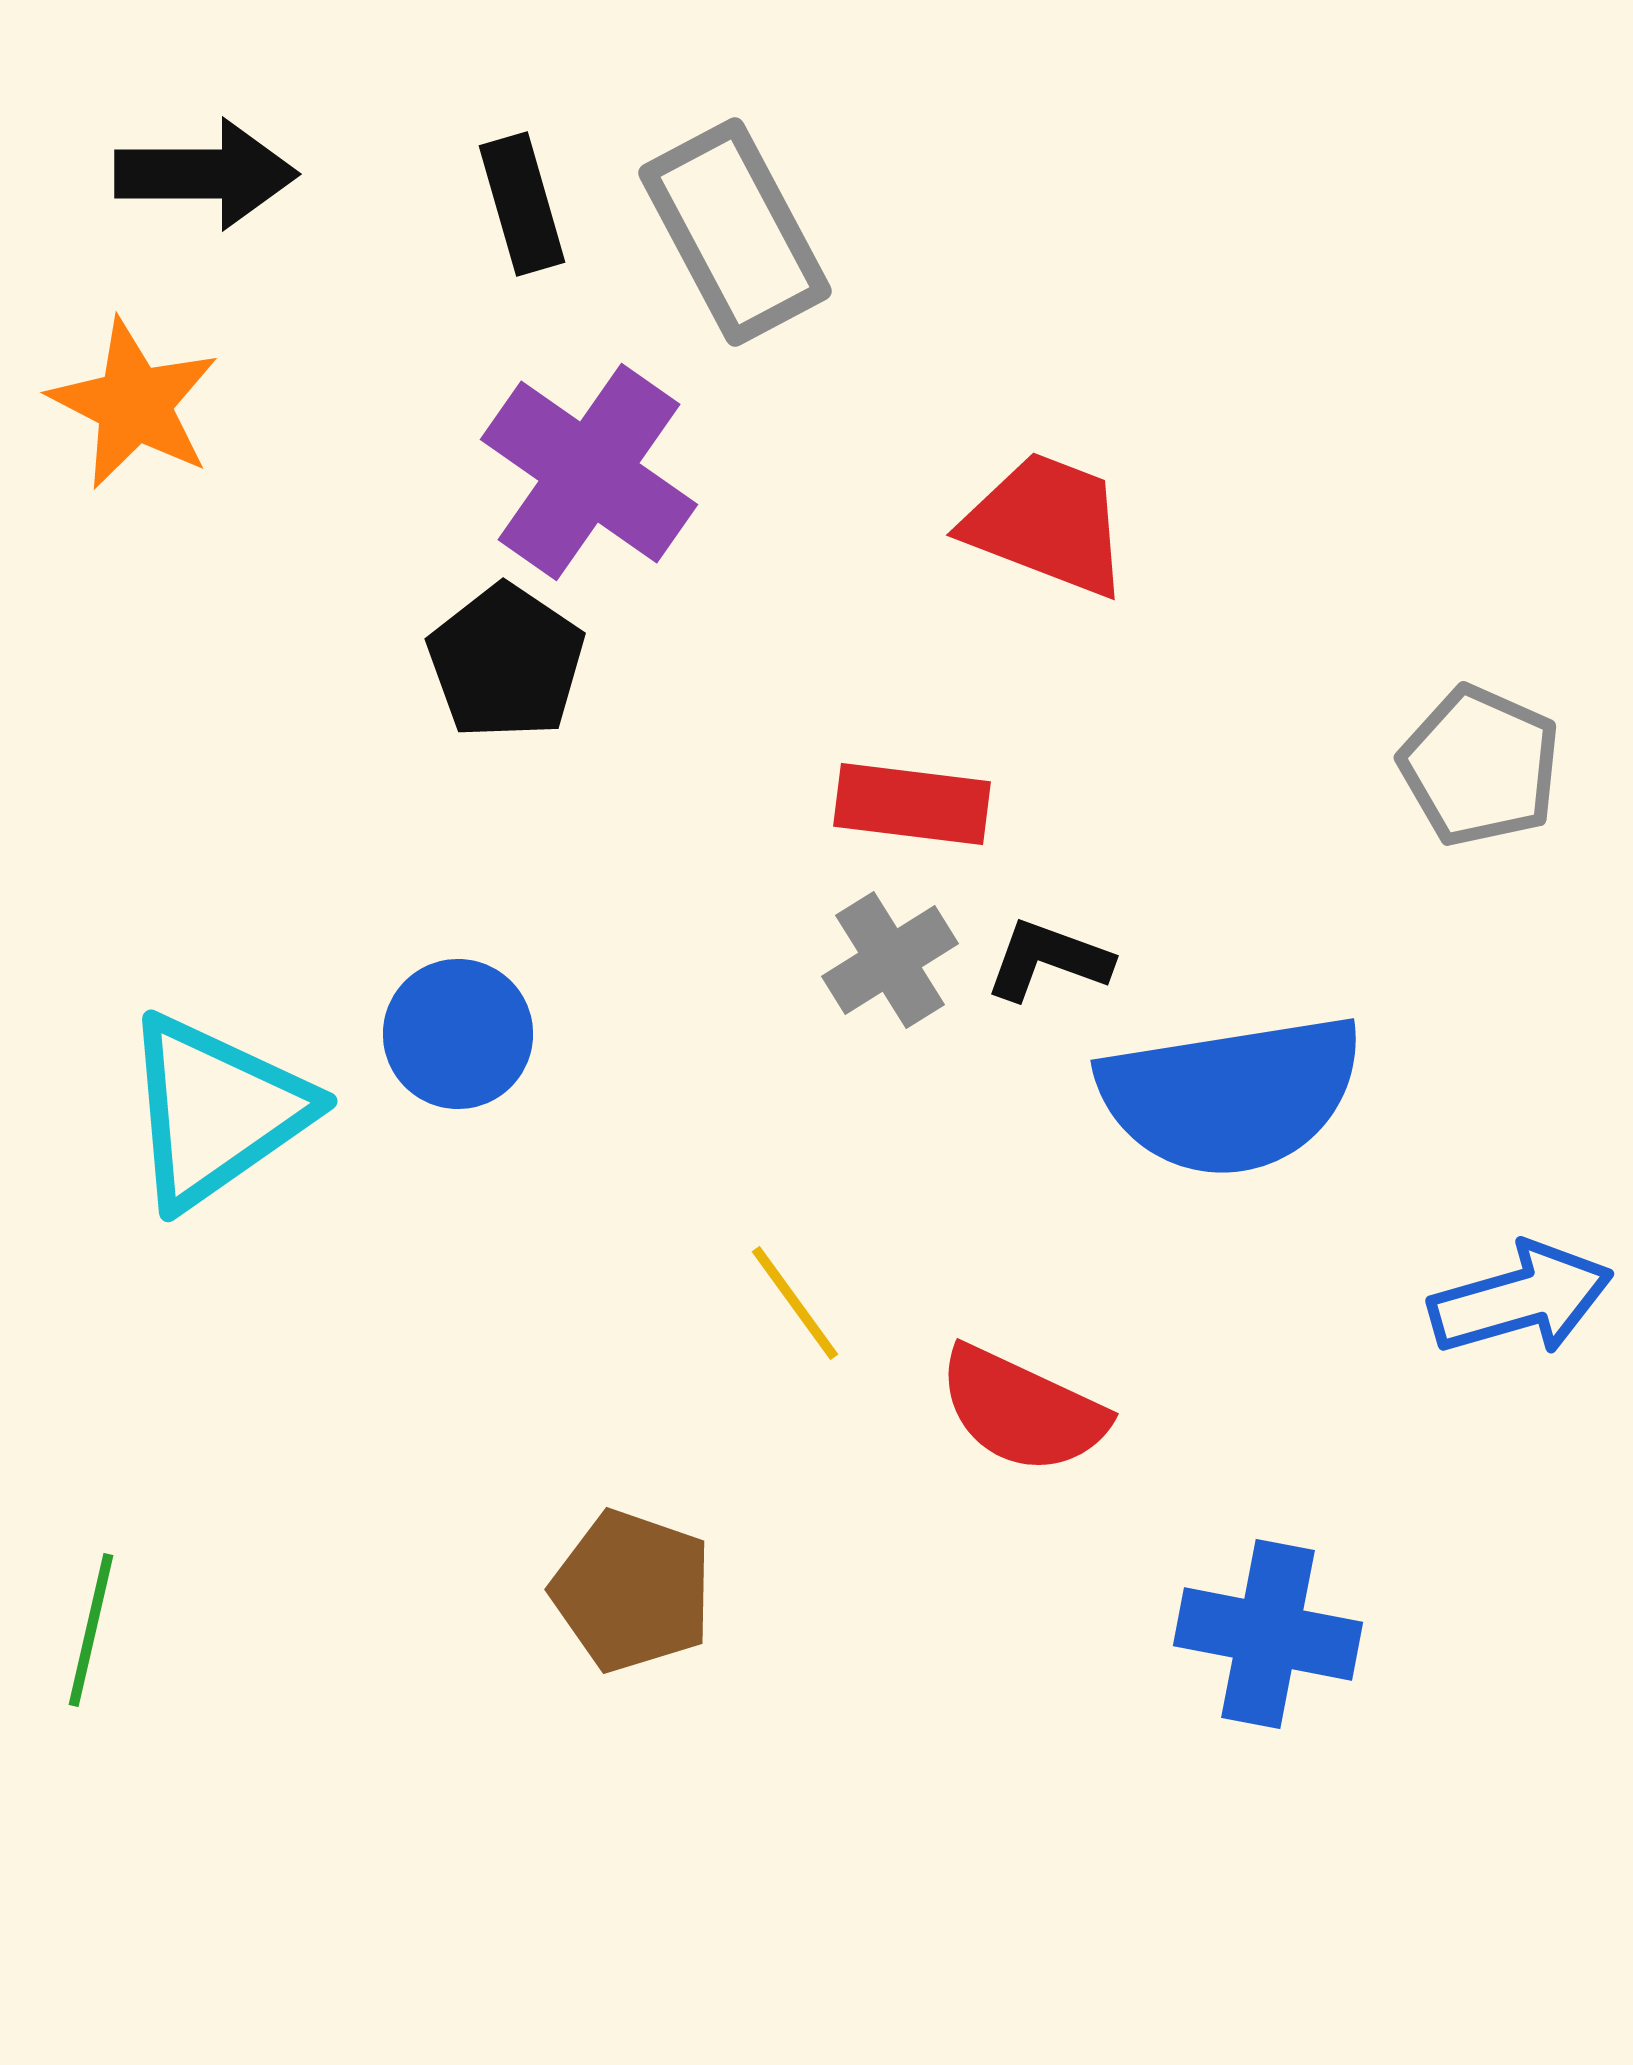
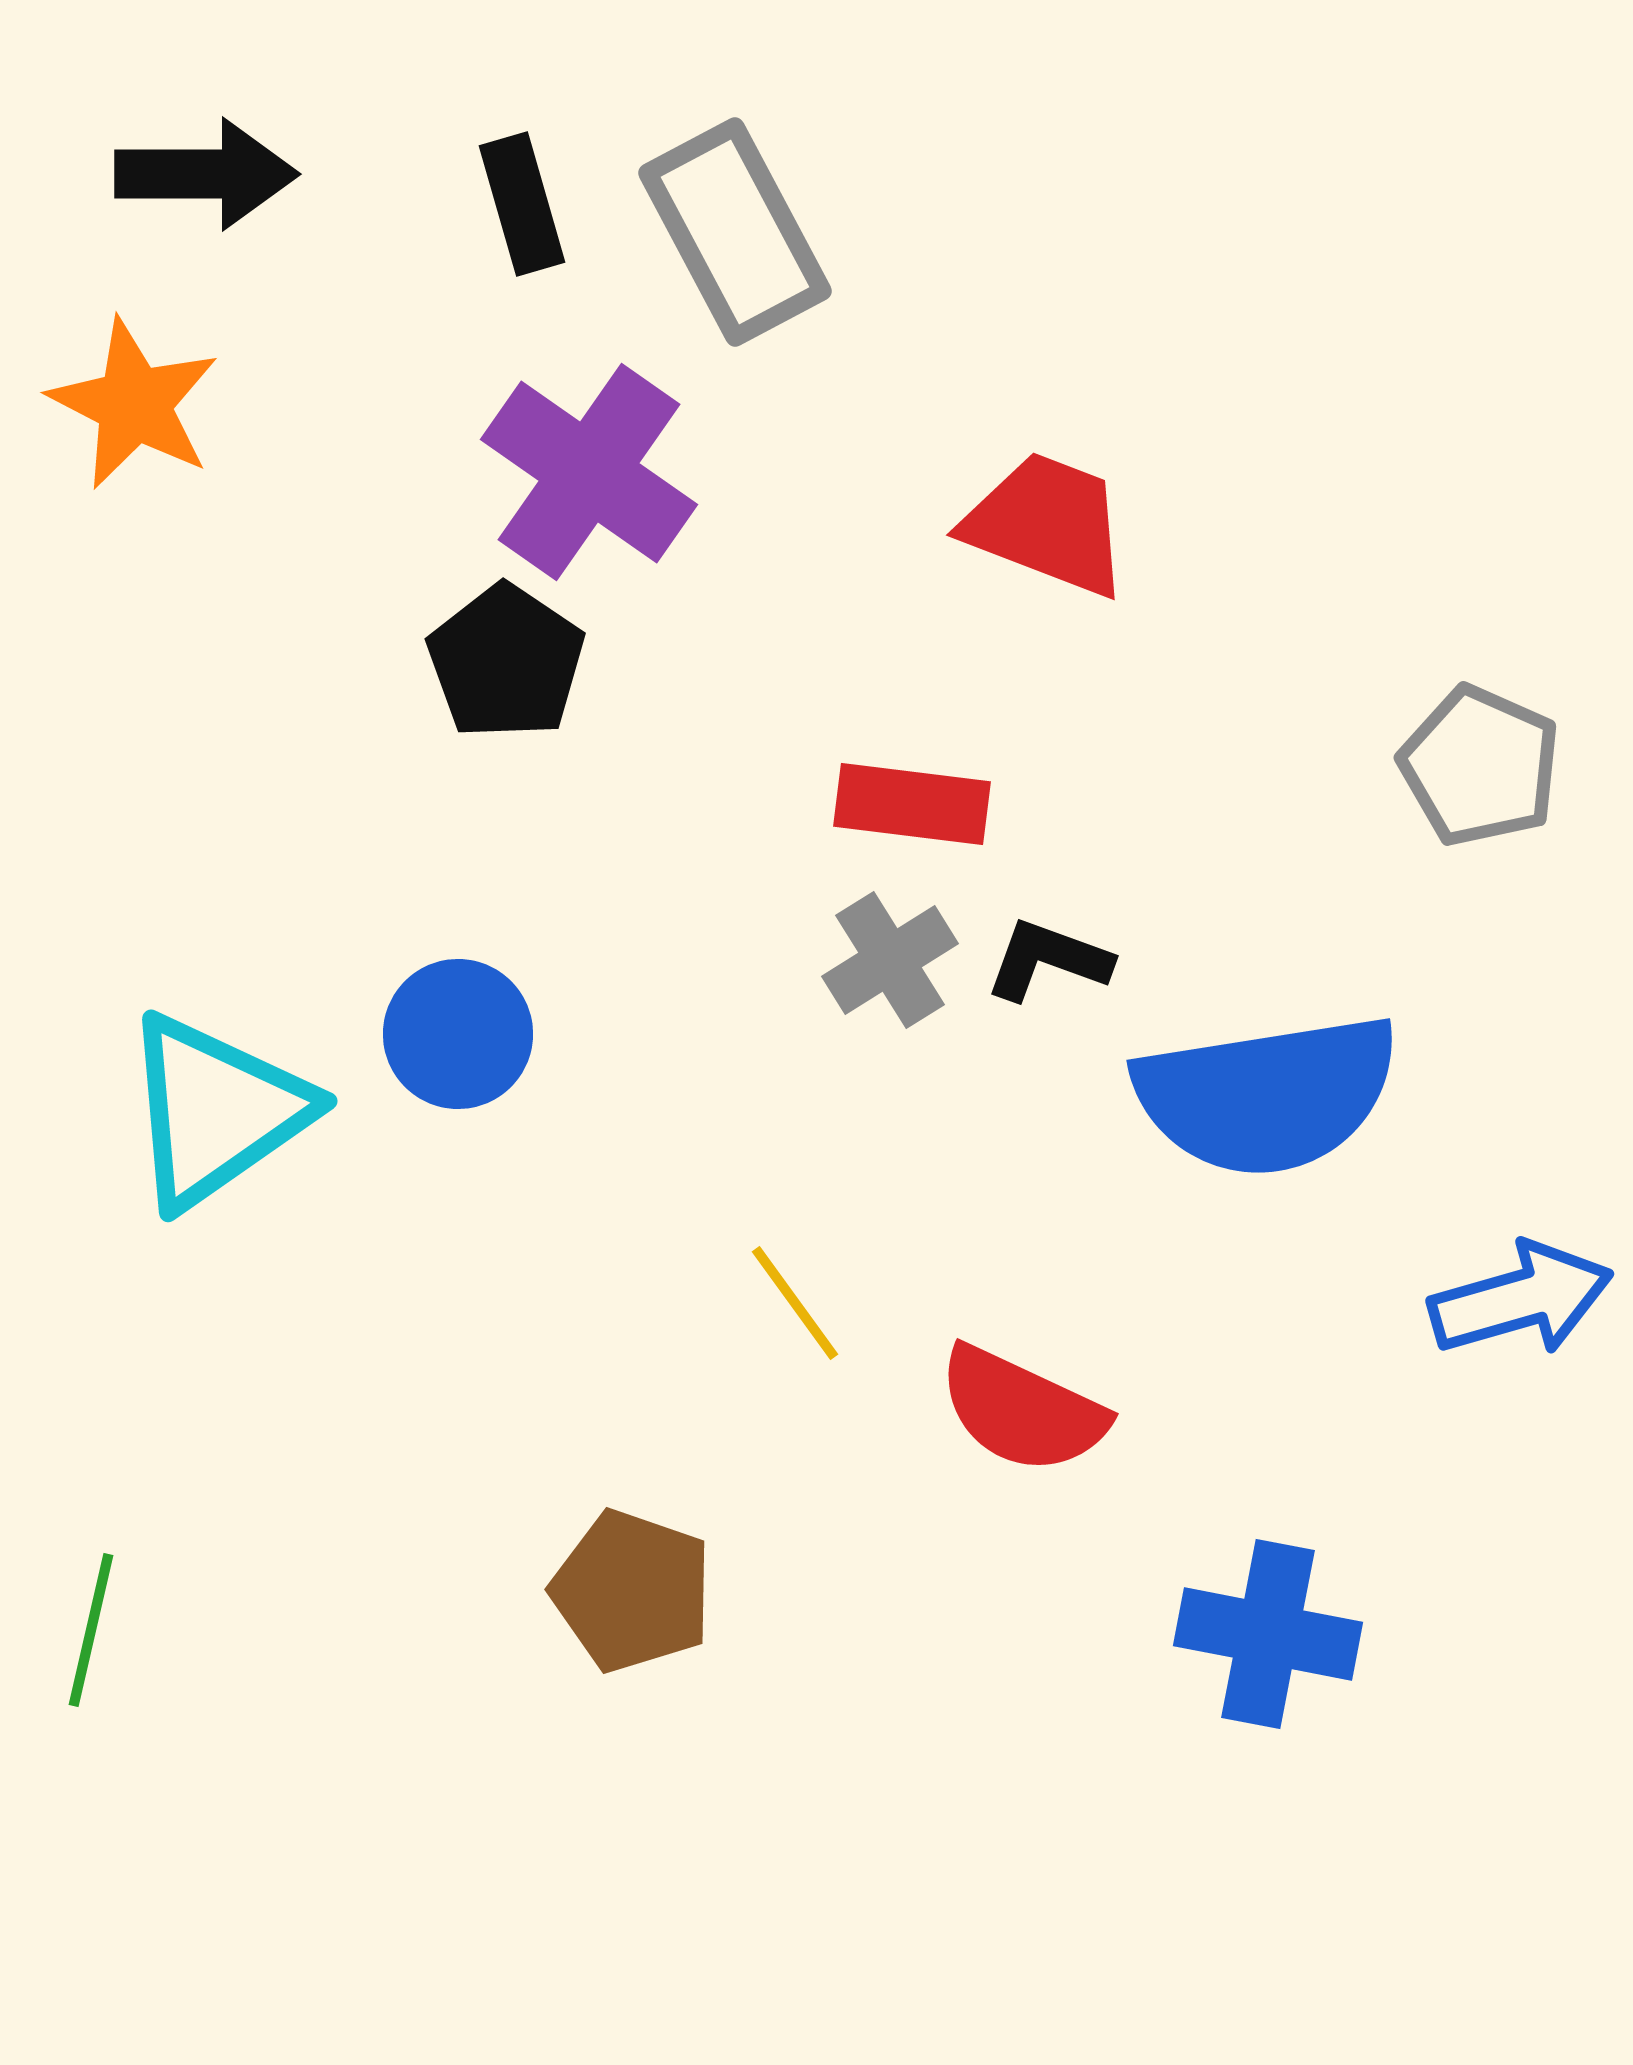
blue semicircle: moved 36 px right
